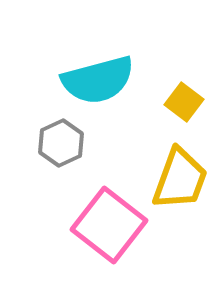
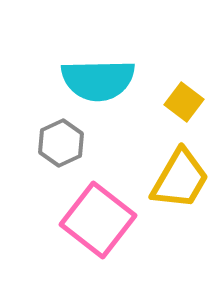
cyan semicircle: rotated 14 degrees clockwise
yellow trapezoid: rotated 10 degrees clockwise
pink square: moved 11 px left, 5 px up
